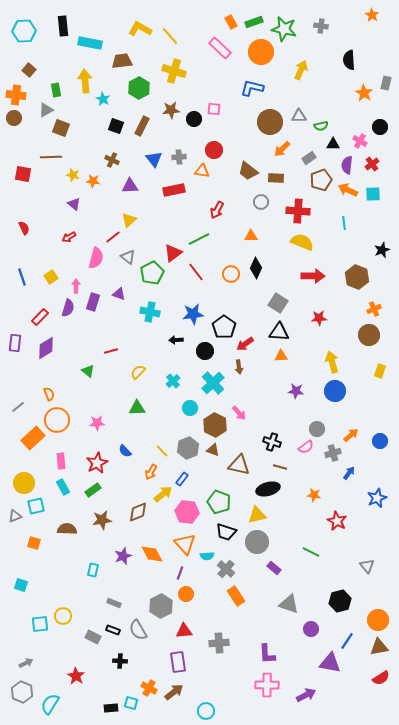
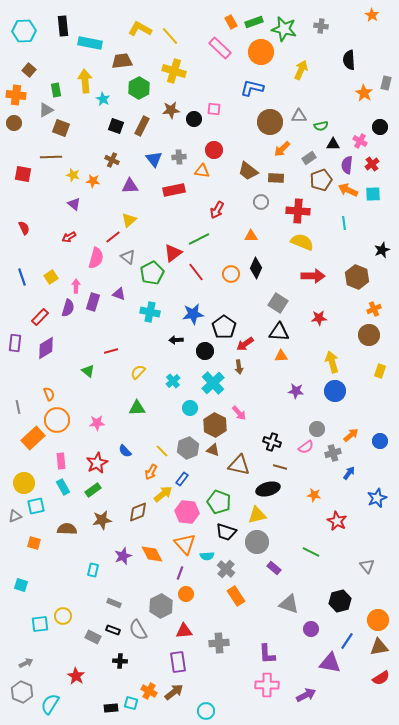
brown circle at (14, 118): moved 5 px down
gray line at (18, 407): rotated 64 degrees counterclockwise
orange cross at (149, 688): moved 3 px down
